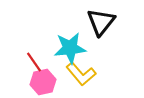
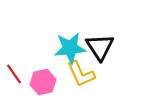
black triangle: moved 1 px left, 25 px down; rotated 12 degrees counterclockwise
red line: moved 20 px left, 12 px down
yellow L-shape: rotated 16 degrees clockwise
